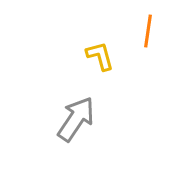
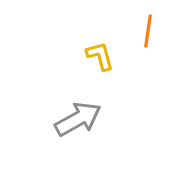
gray arrow: moved 2 px right; rotated 27 degrees clockwise
